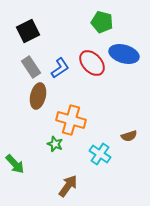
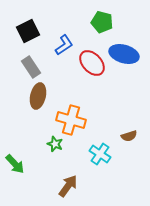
blue L-shape: moved 4 px right, 23 px up
